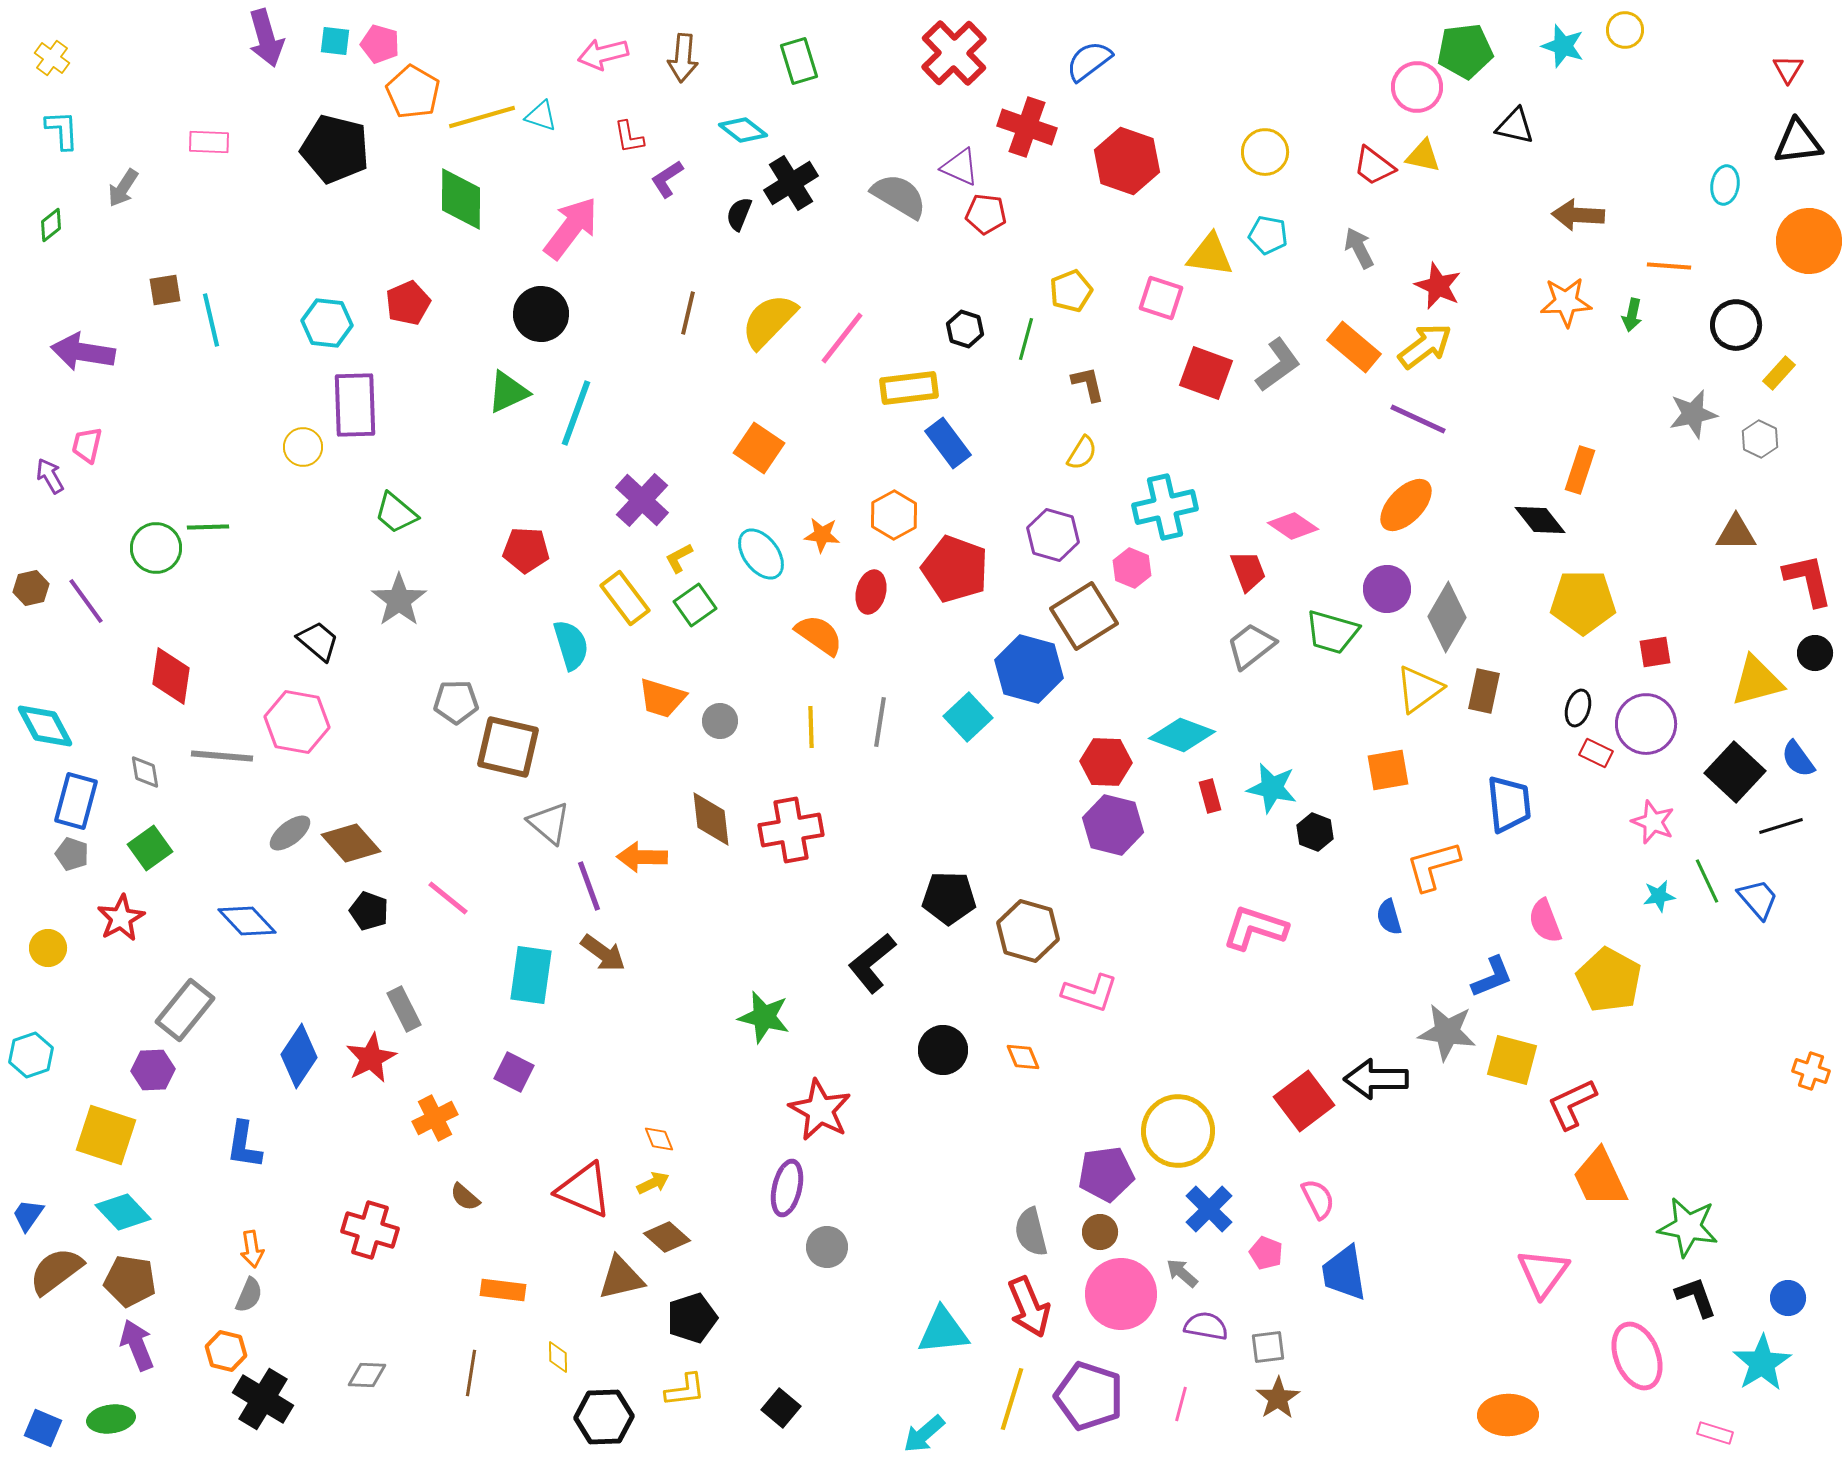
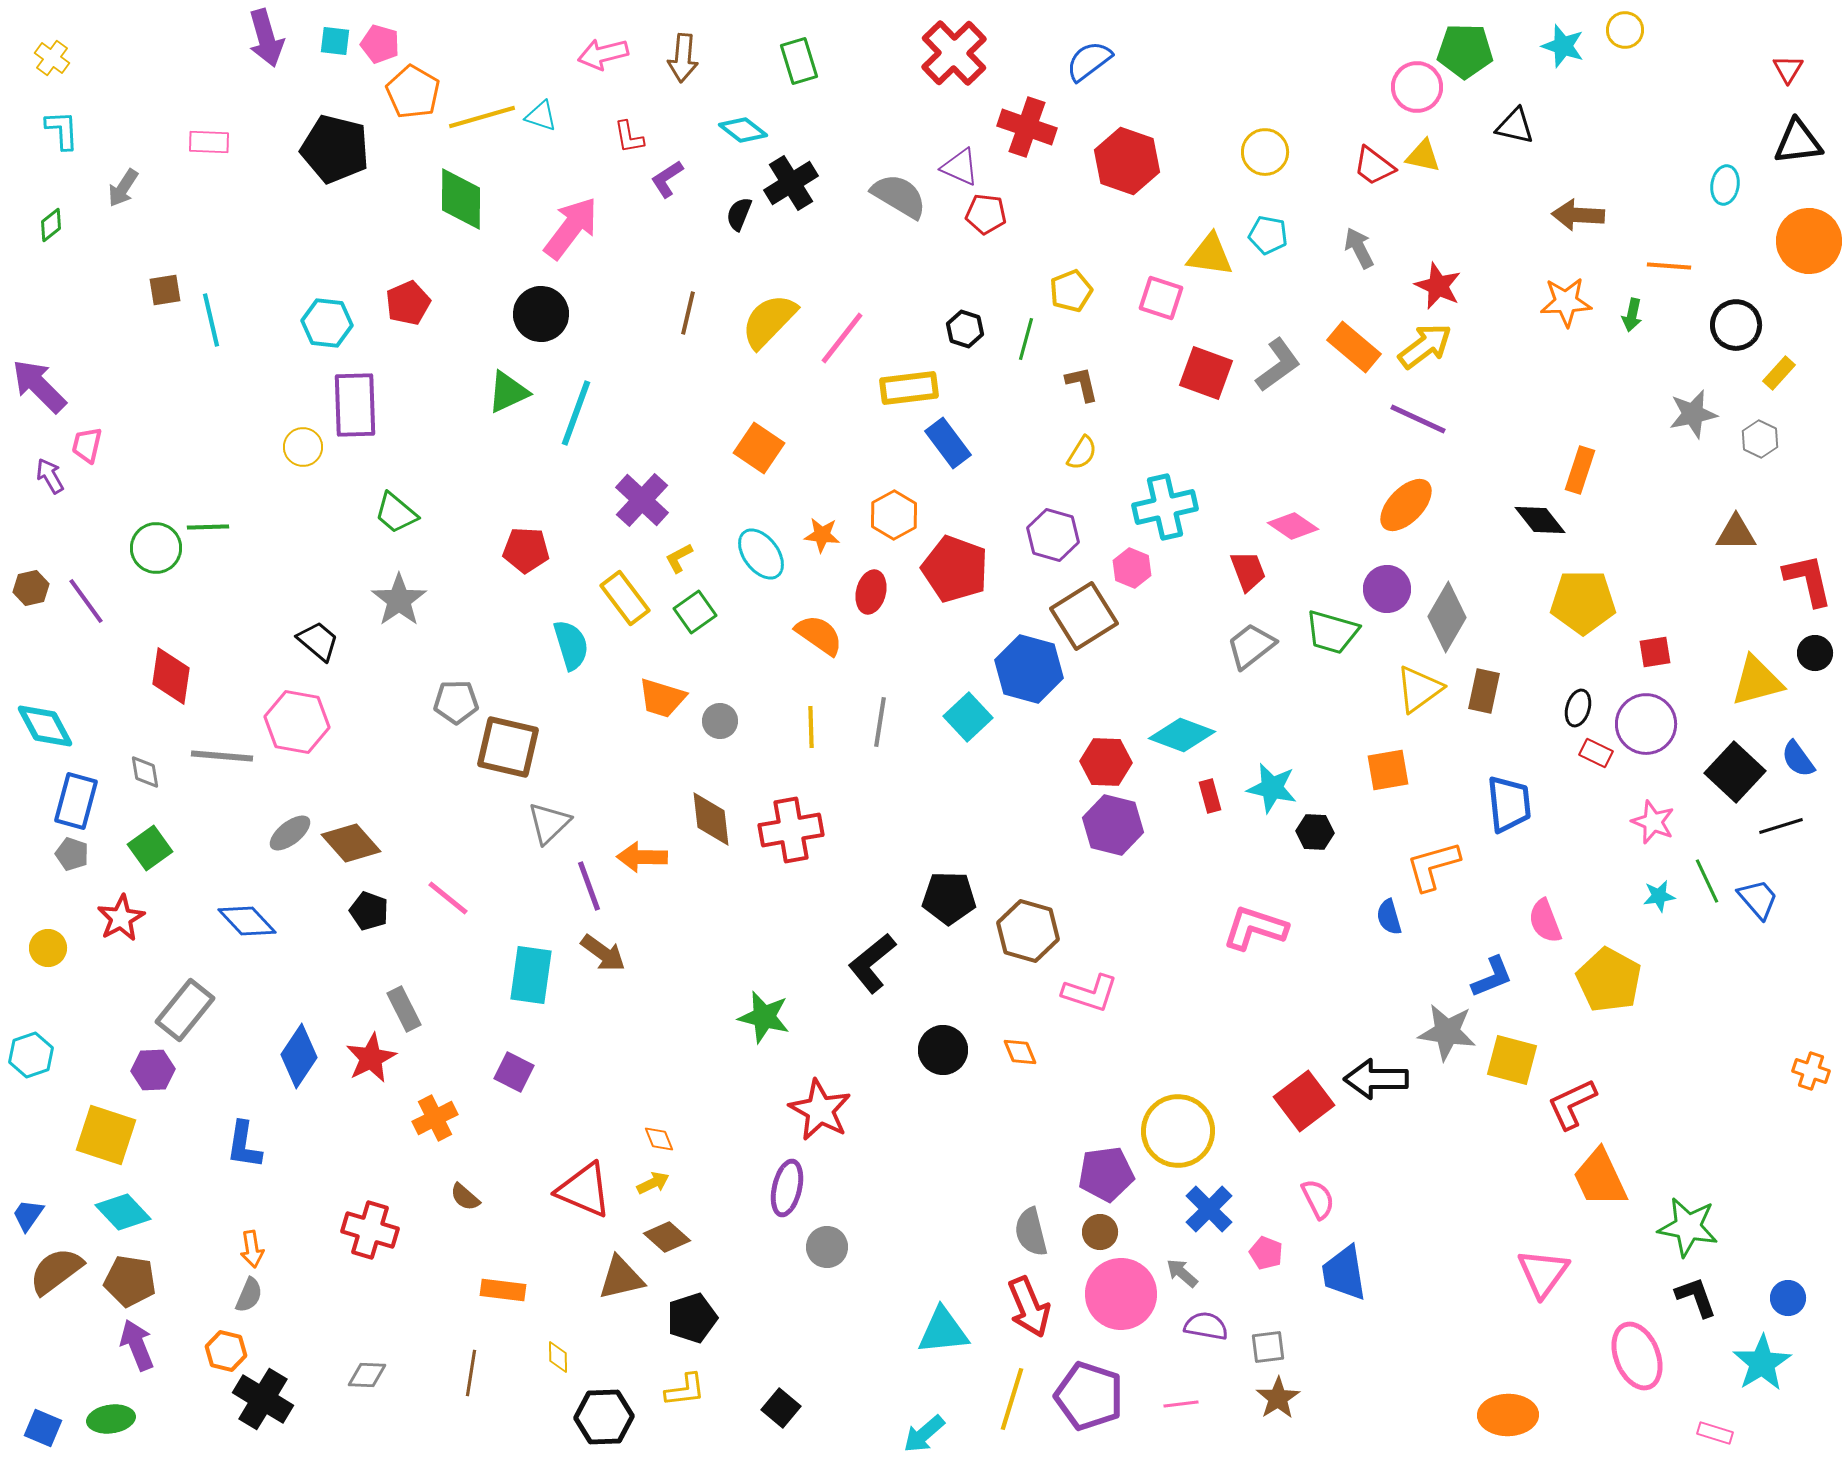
green pentagon at (1465, 51): rotated 8 degrees clockwise
purple arrow at (83, 352): moved 44 px left, 34 px down; rotated 36 degrees clockwise
brown L-shape at (1088, 384): moved 6 px left
green square at (695, 605): moved 7 px down
gray triangle at (549, 823): rotated 36 degrees clockwise
black hexagon at (1315, 832): rotated 18 degrees counterclockwise
orange diamond at (1023, 1057): moved 3 px left, 5 px up
pink line at (1181, 1404): rotated 68 degrees clockwise
